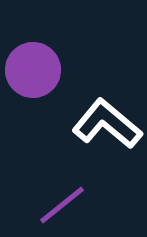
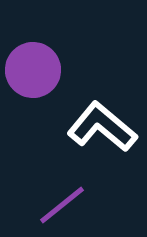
white L-shape: moved 5 px left, 3 px down
